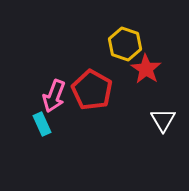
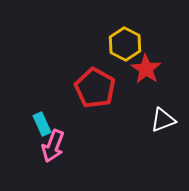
yellow hexagon: rotated 8 degrees clockwise
red pentagon: moved 3 px right, 2 px up
pink arrow: moved 1 px left, 50 px down
white triangle: rotated 40 degrees clockwise
